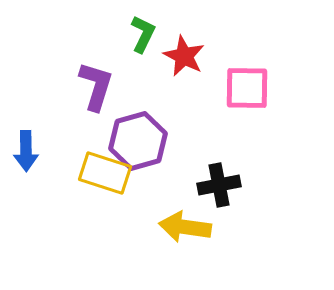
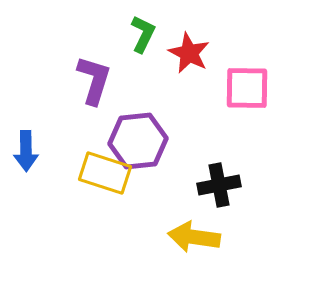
red star: moved 5 px right, 3 px up
purple L-shape: moved 2 px left, 6 px up
purple hexagon: rotated 10 degrees clockwise
yellow arrow: moved 9 px right, 10 px down
